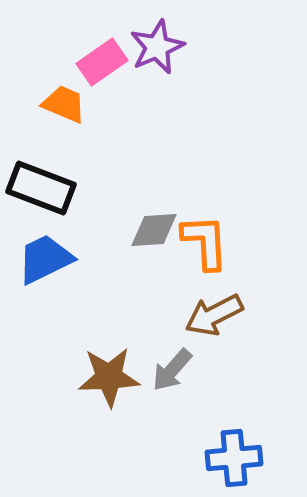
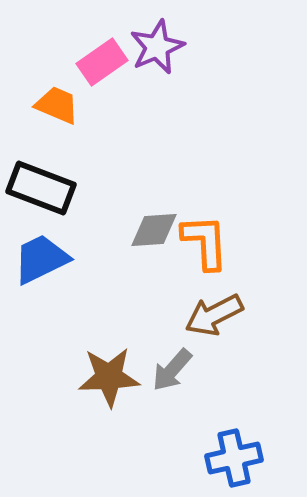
orange trapezoid: moved 7 px left, 1 px down
blue trapezoid: moved 4 px left
blue cross: rotated 8 degrees counterclockwise
